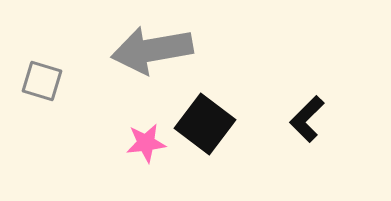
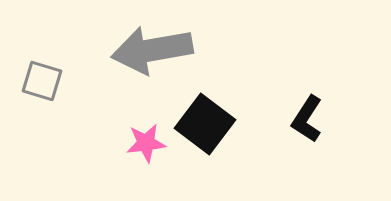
black L-shape: rotated 12 degrees counterclockwise
